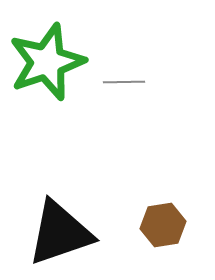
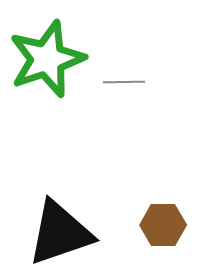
green star: moved 3 px up
brown hexagon: rotated 9 degrees clockwise
